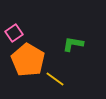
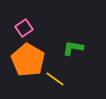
pink square: moved 10 px right, 5 px up
green L-shape: moved 4 px down
